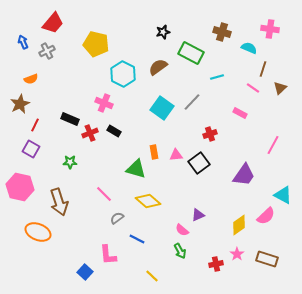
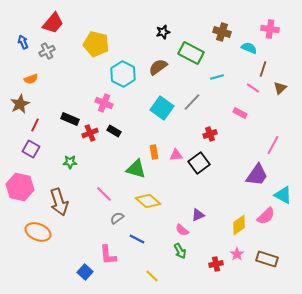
purple trapezoid at (244, 175): moved 13 px right
